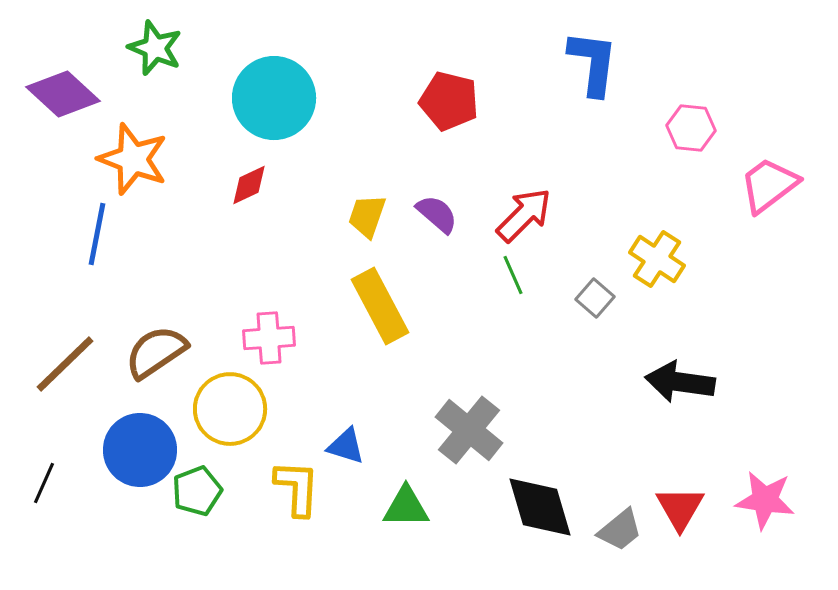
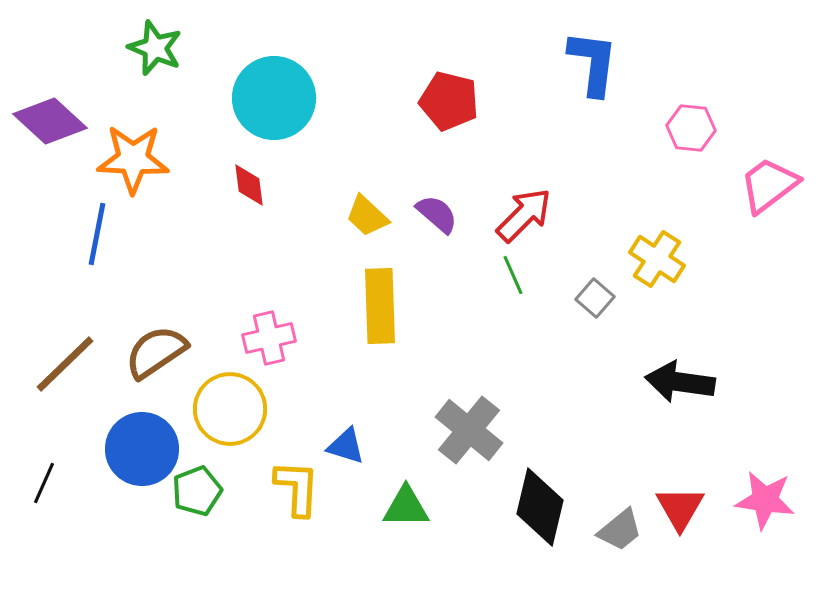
purple diamond: moved 13 px left, 27 px down
orange star: rotated 18 degrees counterclockwise
red diamond: rotated 72 degrees counterclockwise
yellow trapezoid: rotated 66 degrees counterclockwise
yellow rectangle: rotated 26 degrees clockwise
pink cross: rotated 9 degrees counterclockwise
blue circle: moved 2 px right, 1 px up
black diamond: rotated 30 degrees clockwise
